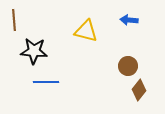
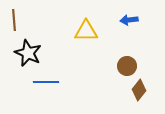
blue arrow: rotated 12 degrees counterclockwise
yellow triangle: rotated 15 degrees counterclockwise
black star: moved 6 px left, 2 px down; rotated 20 degrees clockwise
brown circle: moved 1 px left
